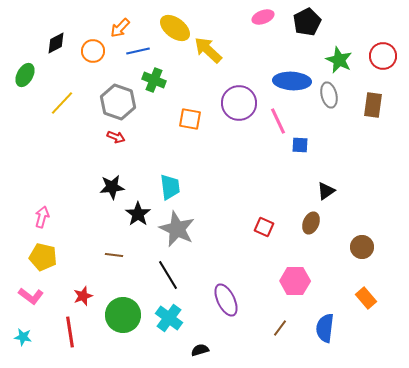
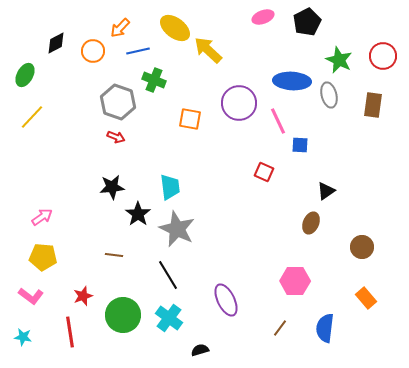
yellow line at (62, 103): moved 30 px left, 14 px down
pink arrow at (42, 217): rotated 40 degrees clockwise
red square at (264, 227): moved 55 px up
yellow pentagon at (43, 257): rotated 8 degrees counterclockwise
